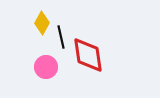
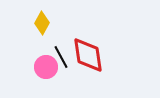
black line: moved 20 px down; rotated 15 degrees counterclockwise
